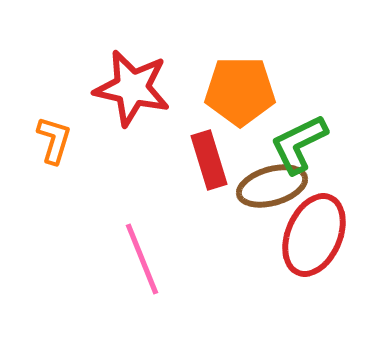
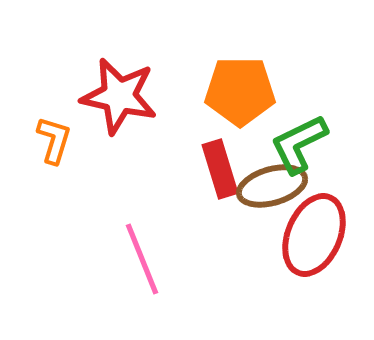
red star: moved 13 px left, 8 px down
red rectangle: moved 11 px right, 9 px down
